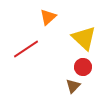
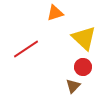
orange triangle: moved 7 px right, 4 px up; rotated 24 degrees clockwise
